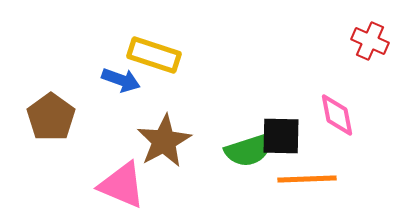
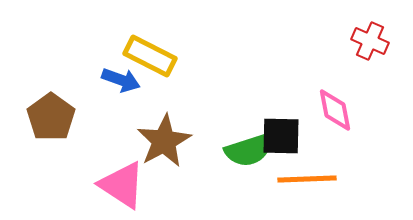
yellow rectangle: moved 4 px left, 1 px down; rotated 9 degrees clockwise
pink diamond: moved 2 px left, 5 px up
pink triangle: rotated 10 degrees clockwise
